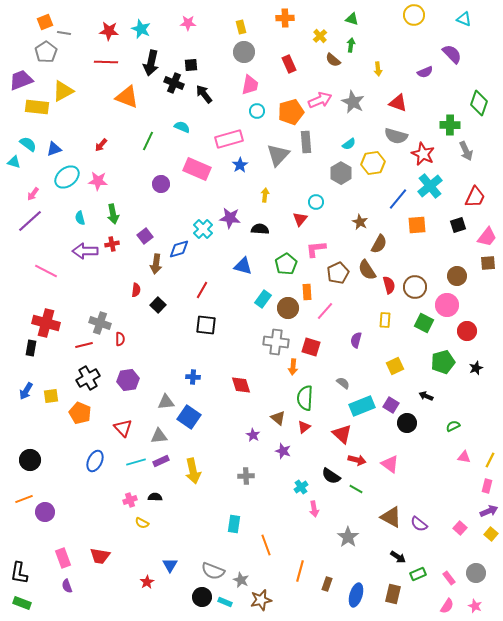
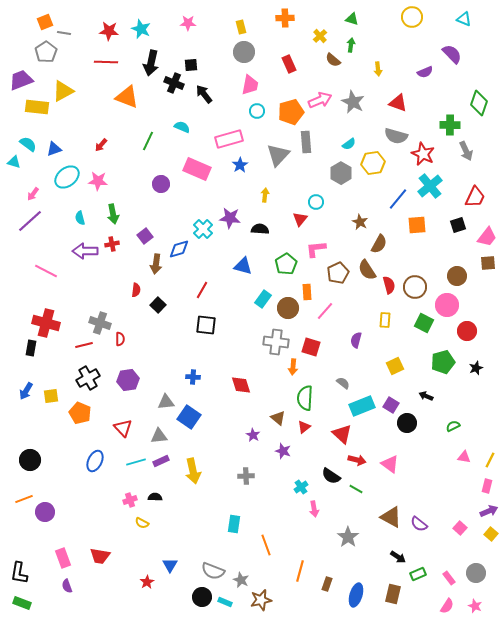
yellow circle at (414, 15): moved 2 px left, 2 px down
